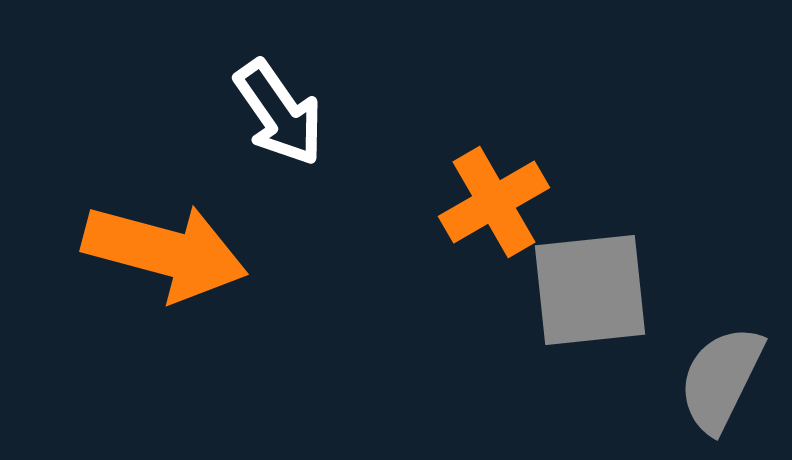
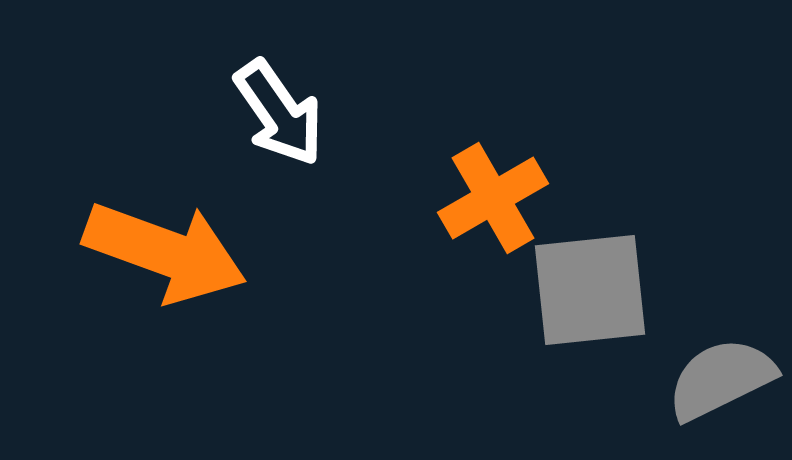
orange cross: moved 1 px left, 4 px up
orange arrow: rotated 5 degrees clockwise
gray semicircle: rotated 38 degrees clockwise
